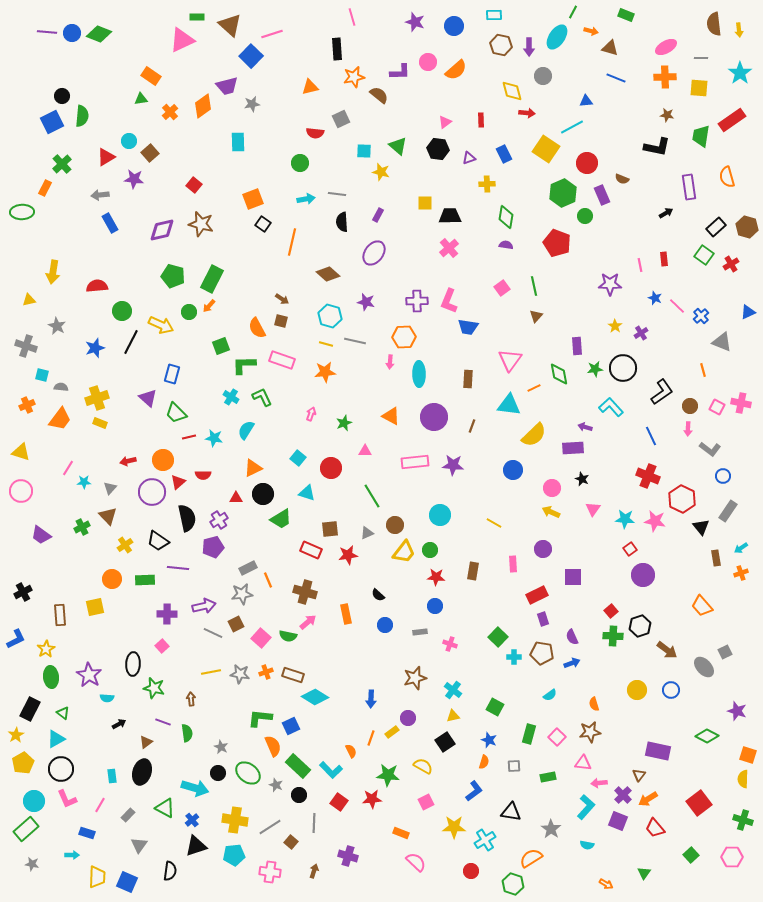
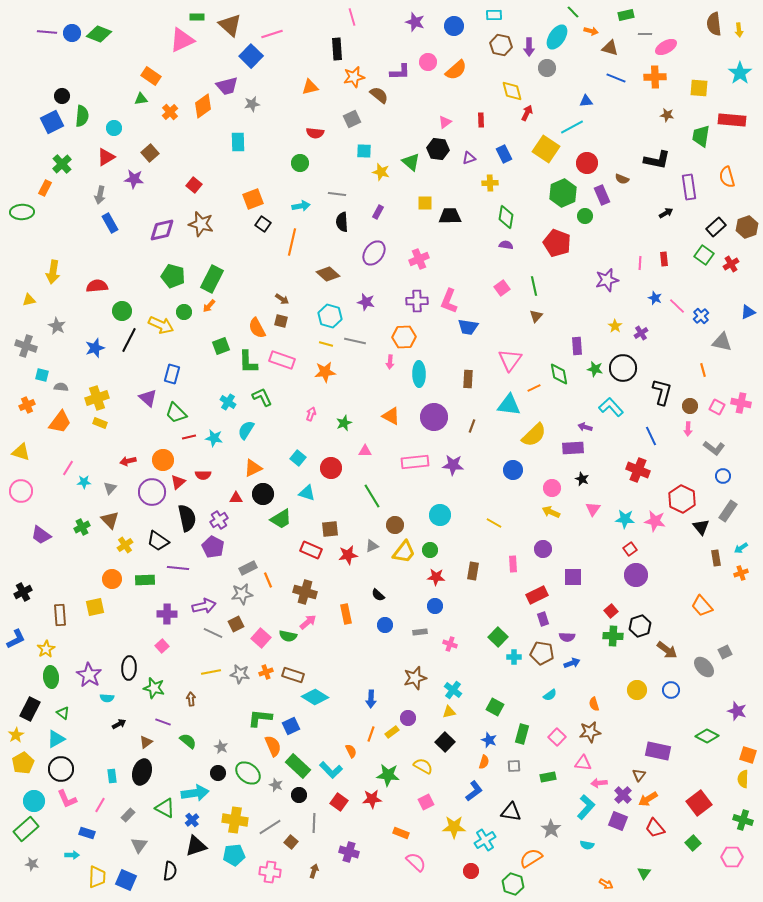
green line at (573, 12): rotated 72 degrees counterclockwise
green rectangle at (626, 15): rotated 35 degrees counterclockwise
gray line at (701, 58): moved 56 px left, 24 px up
gray circle at (543, 76): moved 4 px right, 8 px up
orange cross at (665, 77): moved 10 px left
red arrow at (527, 113): rotated 70 degrees counterclockwise
gray square at (341, 119): moved 11 px right
red rectangle at (732, 120): rotated 40 degrees clockwise
cyan circle at (129, 141): moved 15 px left, 13 px up
green triangle at (398, 146): moved 13 px right, 16 px down
black L-shape at (657, 147): moved 13 px down
yellow cross at (487, 184): moved 3 px right, 1 px up
gray arrow at (100, 195): rotated 72 degrees counterclockwise
cyan arrow at (306, 199): moved 5 px left, 7 px down
purple rectangle at (378, 215): moved 3 px up
brown hexagon at (747, 227): rotated 25 degrees clockwise
pink cross at (449, 248): moved 30 px left, 11 px down; rotated 18 degrees clockwise
pink line at (640, 265): moved 2 px up; rotated 16 degrees clockwise
purple star at (610, 284): moved 3 px left, 4 px up; rotated 15 degrees counterclockwise
green circle at (189, 312): moved 5 px left
black line at (131, 342): moved 2 px left, 2 px up
gray triangle at (722, 342): rotated 10 degrees counterclockwise
green L-shape at (244, 365): moved 4 px right, 3 px up; rotated 90 degrees counterclockwise
green star at (595, 369): rotated 21 degrees clockwise
black L-shape at (662, 392): rotated 40 degrees counterclockwise
cyan cross at (231, 397): moved 3 px left, 5 px down
orange trapezoid at (60, 419): moved 3 px down
gray L-shape at (710, 449): moved 4 px right, 1 px up
red cross at (648, 476): moved 10 px left, 6 px up
brown triangle at (108, 516): moved 2 px right, 4 px down
gray triangle at (367, 533): moved 5 px right, 13 px down
purple pentagon at (213, 547): rotated 30 degrees counterclockwise
purple circle at (643, 575): moved 7 px left
purple semicircle at (572, 637): moved 5 px left; rotated 63 degrees counterclockwise
black ellipse at (133, 664): moved 4 px left, 4 px down
yellow triangle at (453, 716): moved 4 px left, 4 px up
green semicircle at (187, 733): moved 1 px right, 8 px down; rotated 42 degrees counterclockwise
green rectangle at (529, 734): moved 7 px left
orange line at (371, 738): moved 4 px up
black square at (445, 742): rotated 12 degrees counterclockwise
cyan arrow at (195, 788): moved 5 px down; rotated 24 degrees counterclockwise
green square at (691, 855): moved 2 px right, 12 px up
purple cross at (348, 856): moved 1 px right, 4 px up
blue square at (127, 882): moved 1 px left, 2 px up
